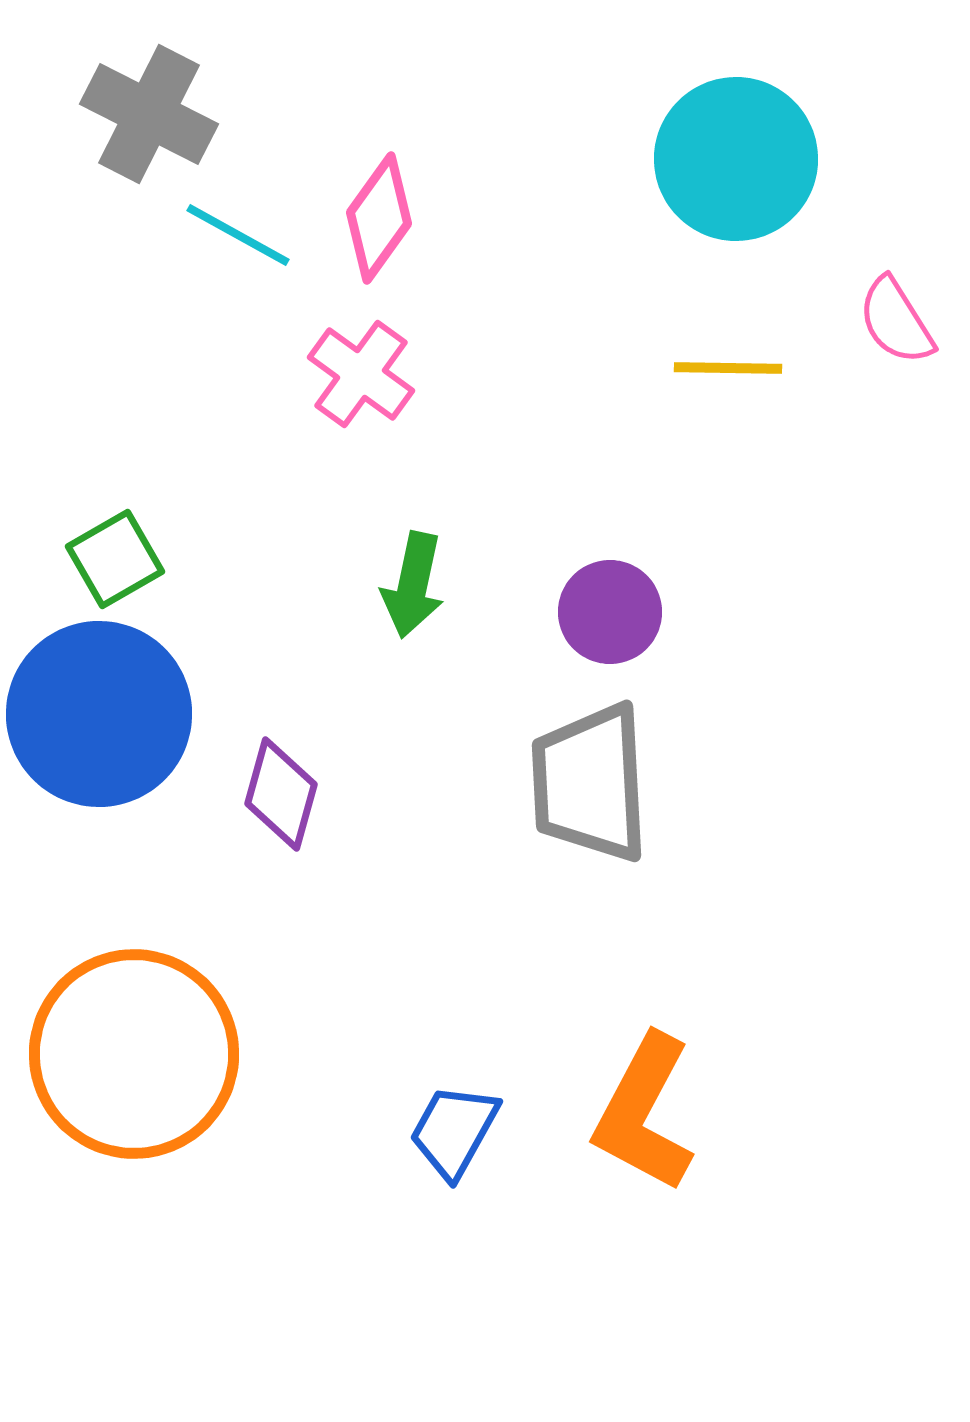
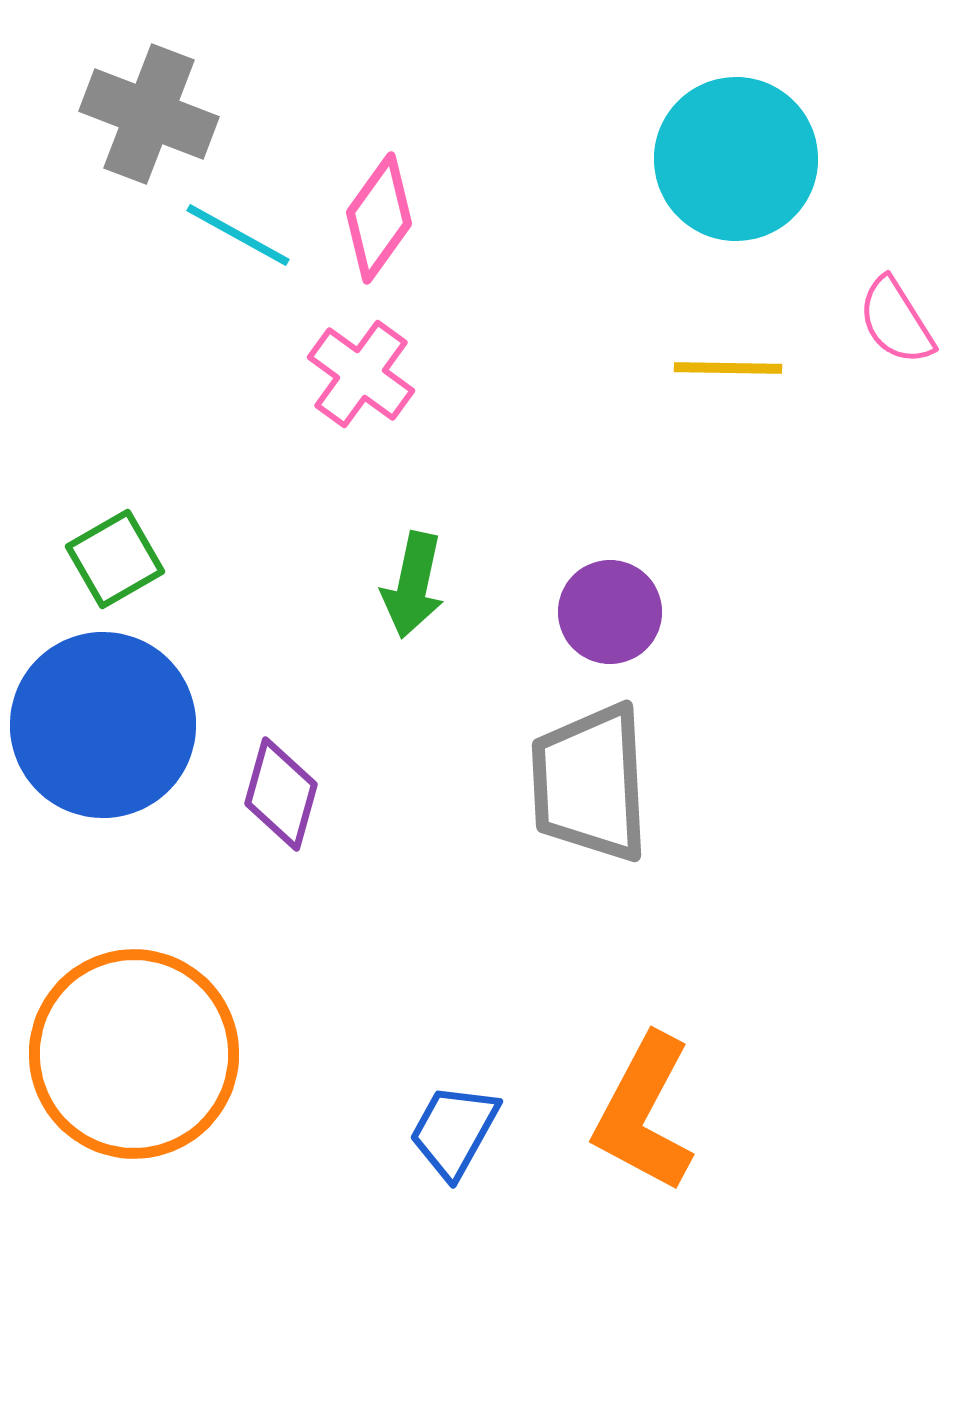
gray cross: rotated 6 degrees counterclockwise
blue circle: moved 4 px right, 11 px down
